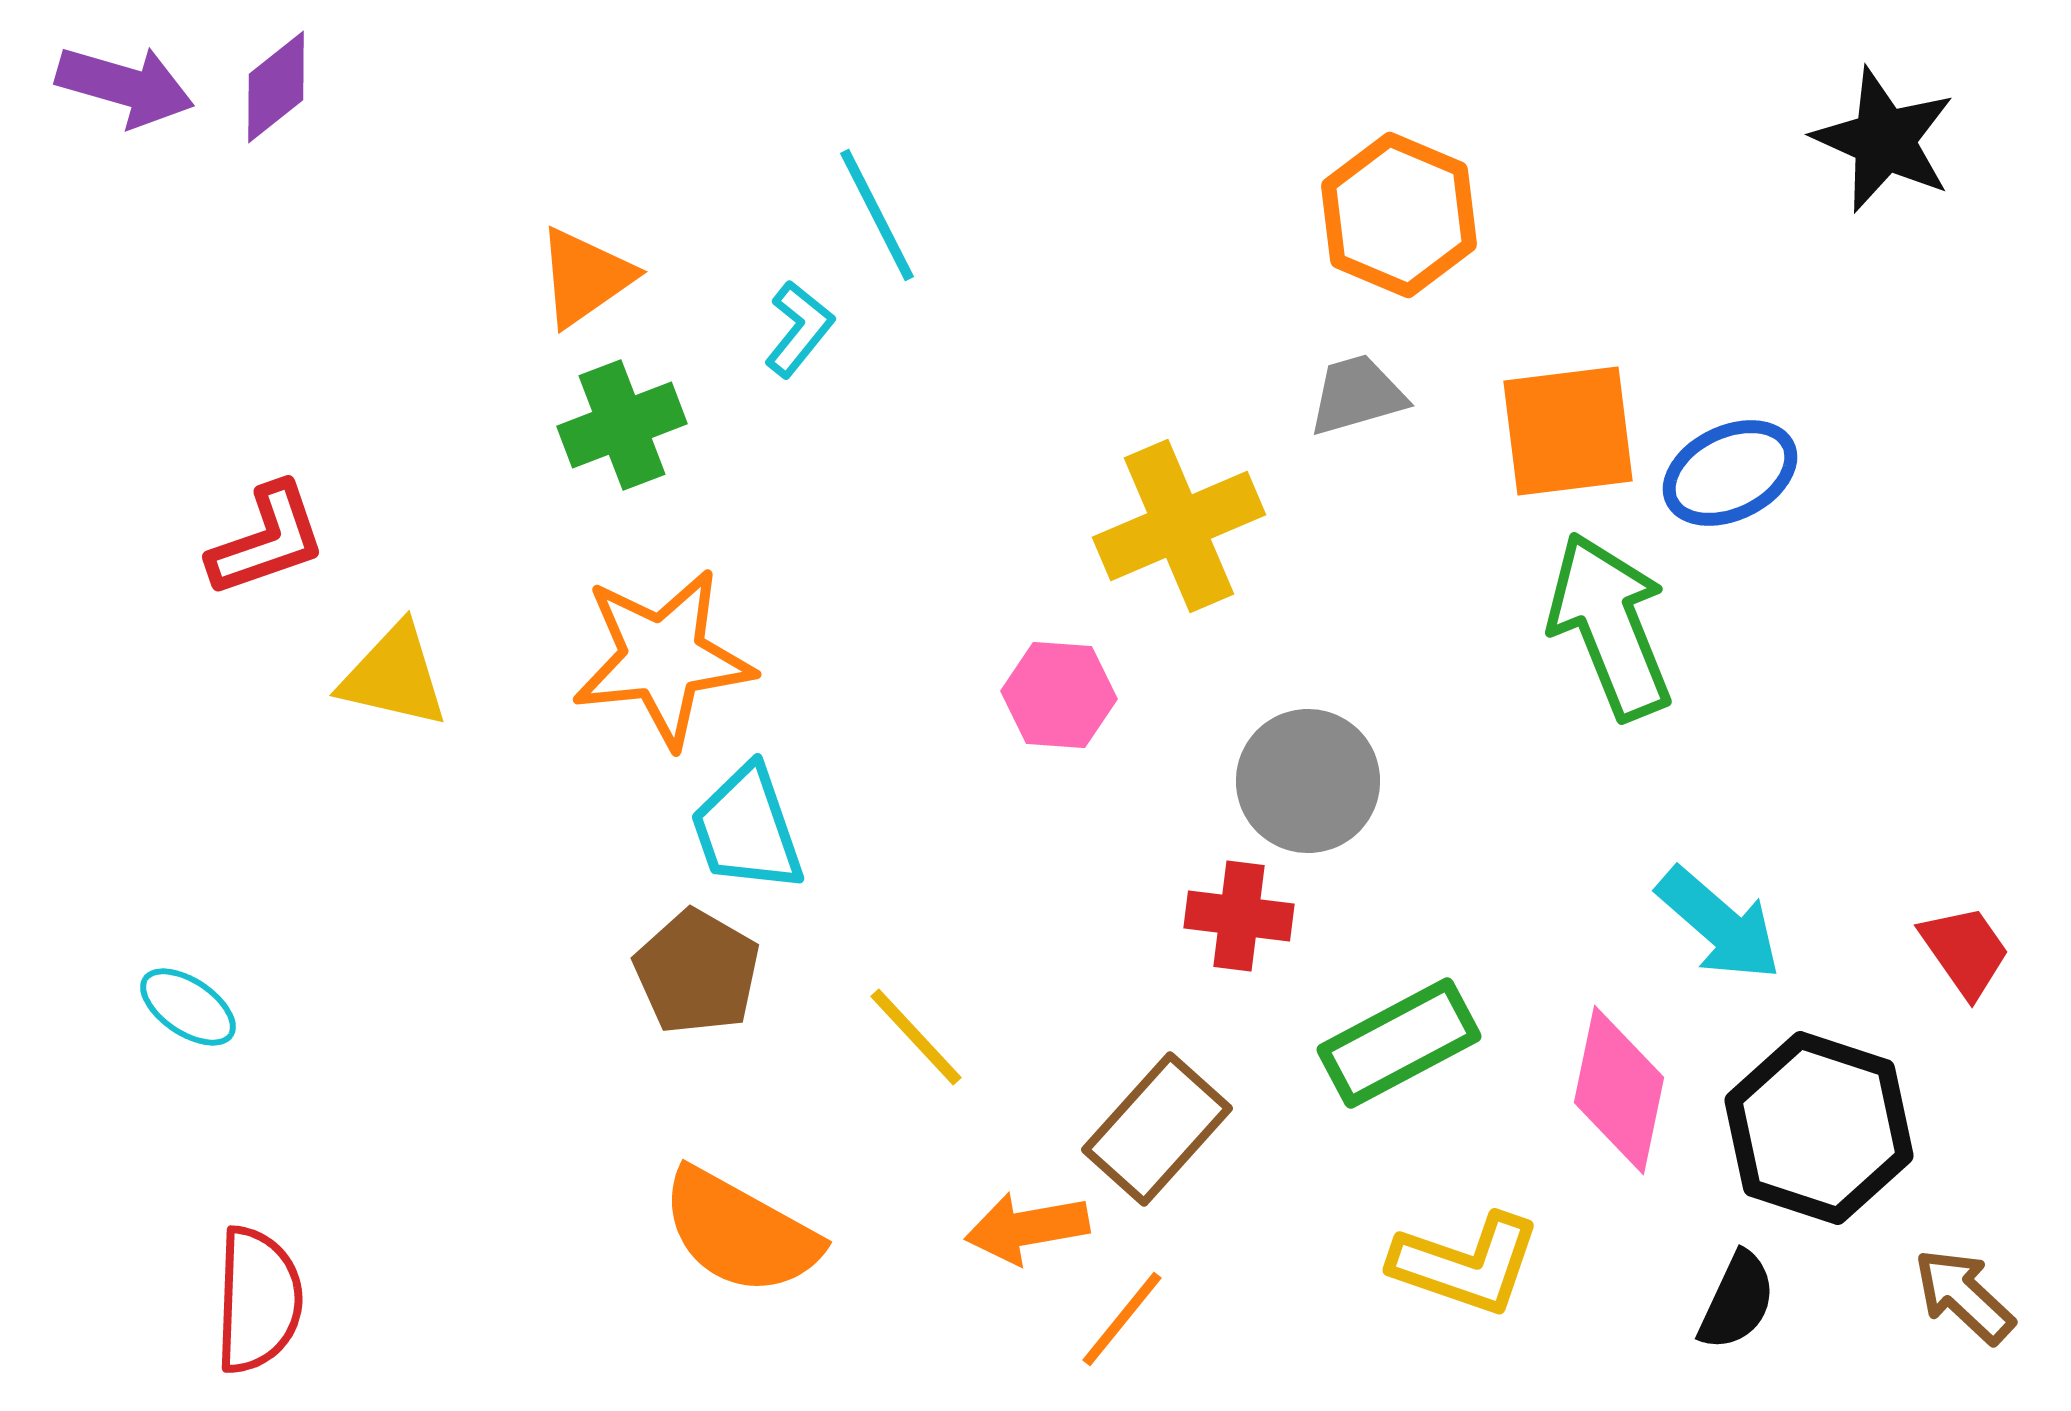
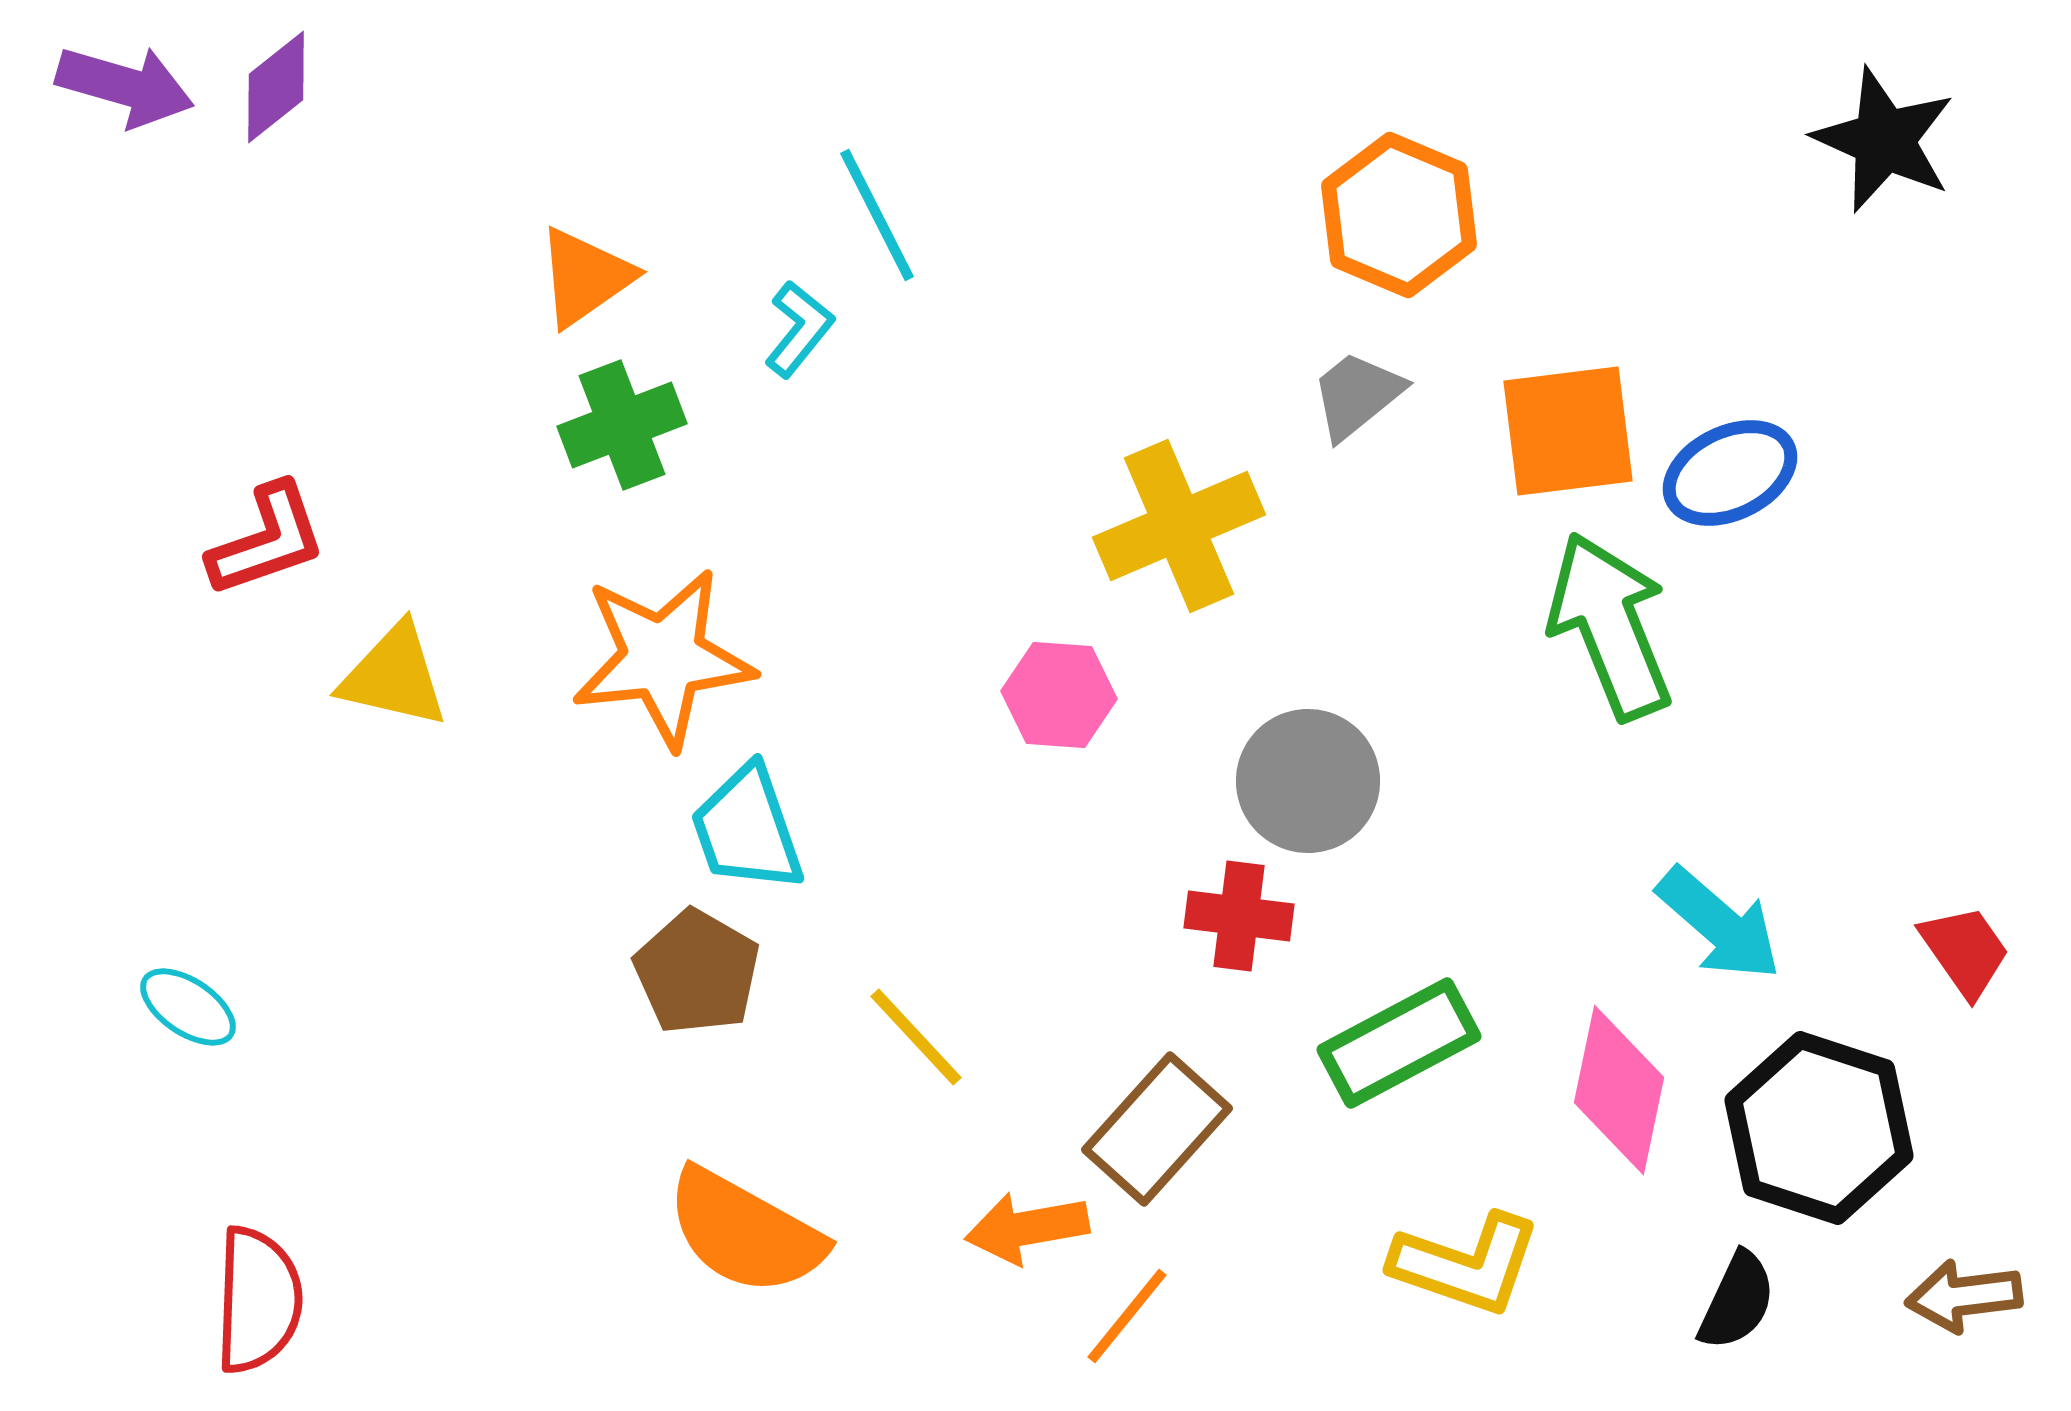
gray trapezoid: rotated 23 degrees counterclockwise
orange semicircle: moved 5 px right
brown arrow: rotated 50 degrees counterclockwise
orange line: moved 5 px right, 3 px up
